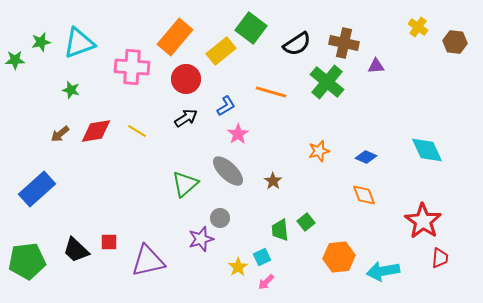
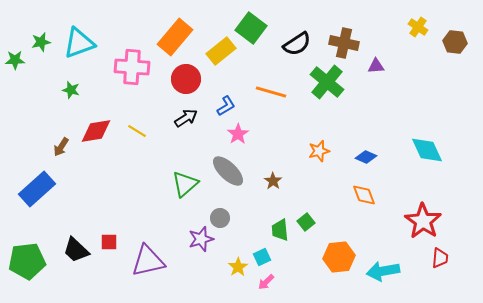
brown arrow at (60, 134): moved 1 px right, 13 px down; rotated 18 degrees counterclockwise
